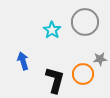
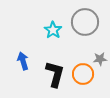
cyan star: moved 1 px right
black L-shape: moved 6 px up
